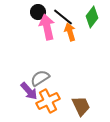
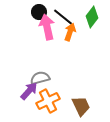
black circle: moved 1 px right
orange arrow: rotated 36 degrees clockwise
gray semicircle: rotated 18 degrees clockwise
purple arrow: rotated 96 degrees counterclockwise
